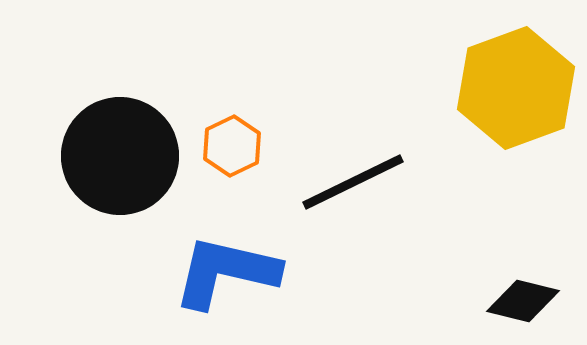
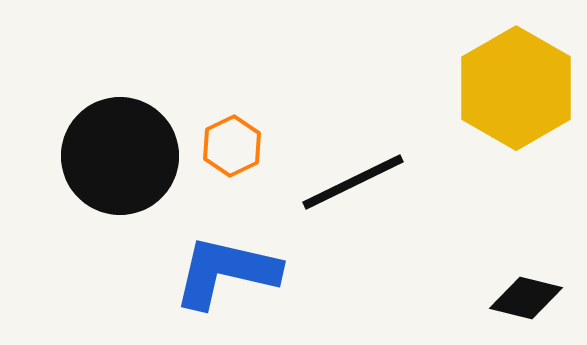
yellow hexagon: rotated 10 degrees counterclockwise
black diamond: moved 3 px right, 3 px up
